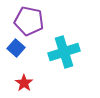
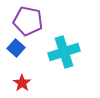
purple pentagon: moved 1 px left
red star: moved 2 px left
